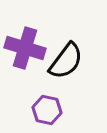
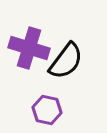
purple cross: moved 4 px right
